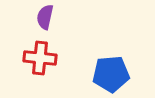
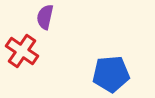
red cross: moved 18 px left, 7 px up; rotated 28 degrees clockwise
